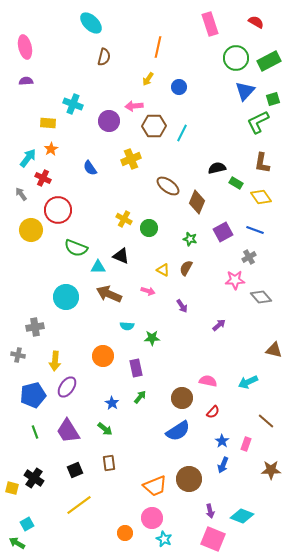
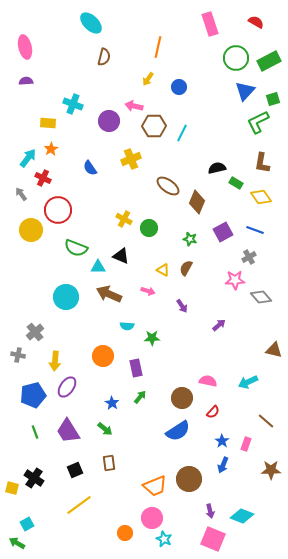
pink arrow at (134, 106): rotated 18 degrees clockwise
gray cross at (35, 327): moved 5 px down; rotated 30 degrees counterclockwise
